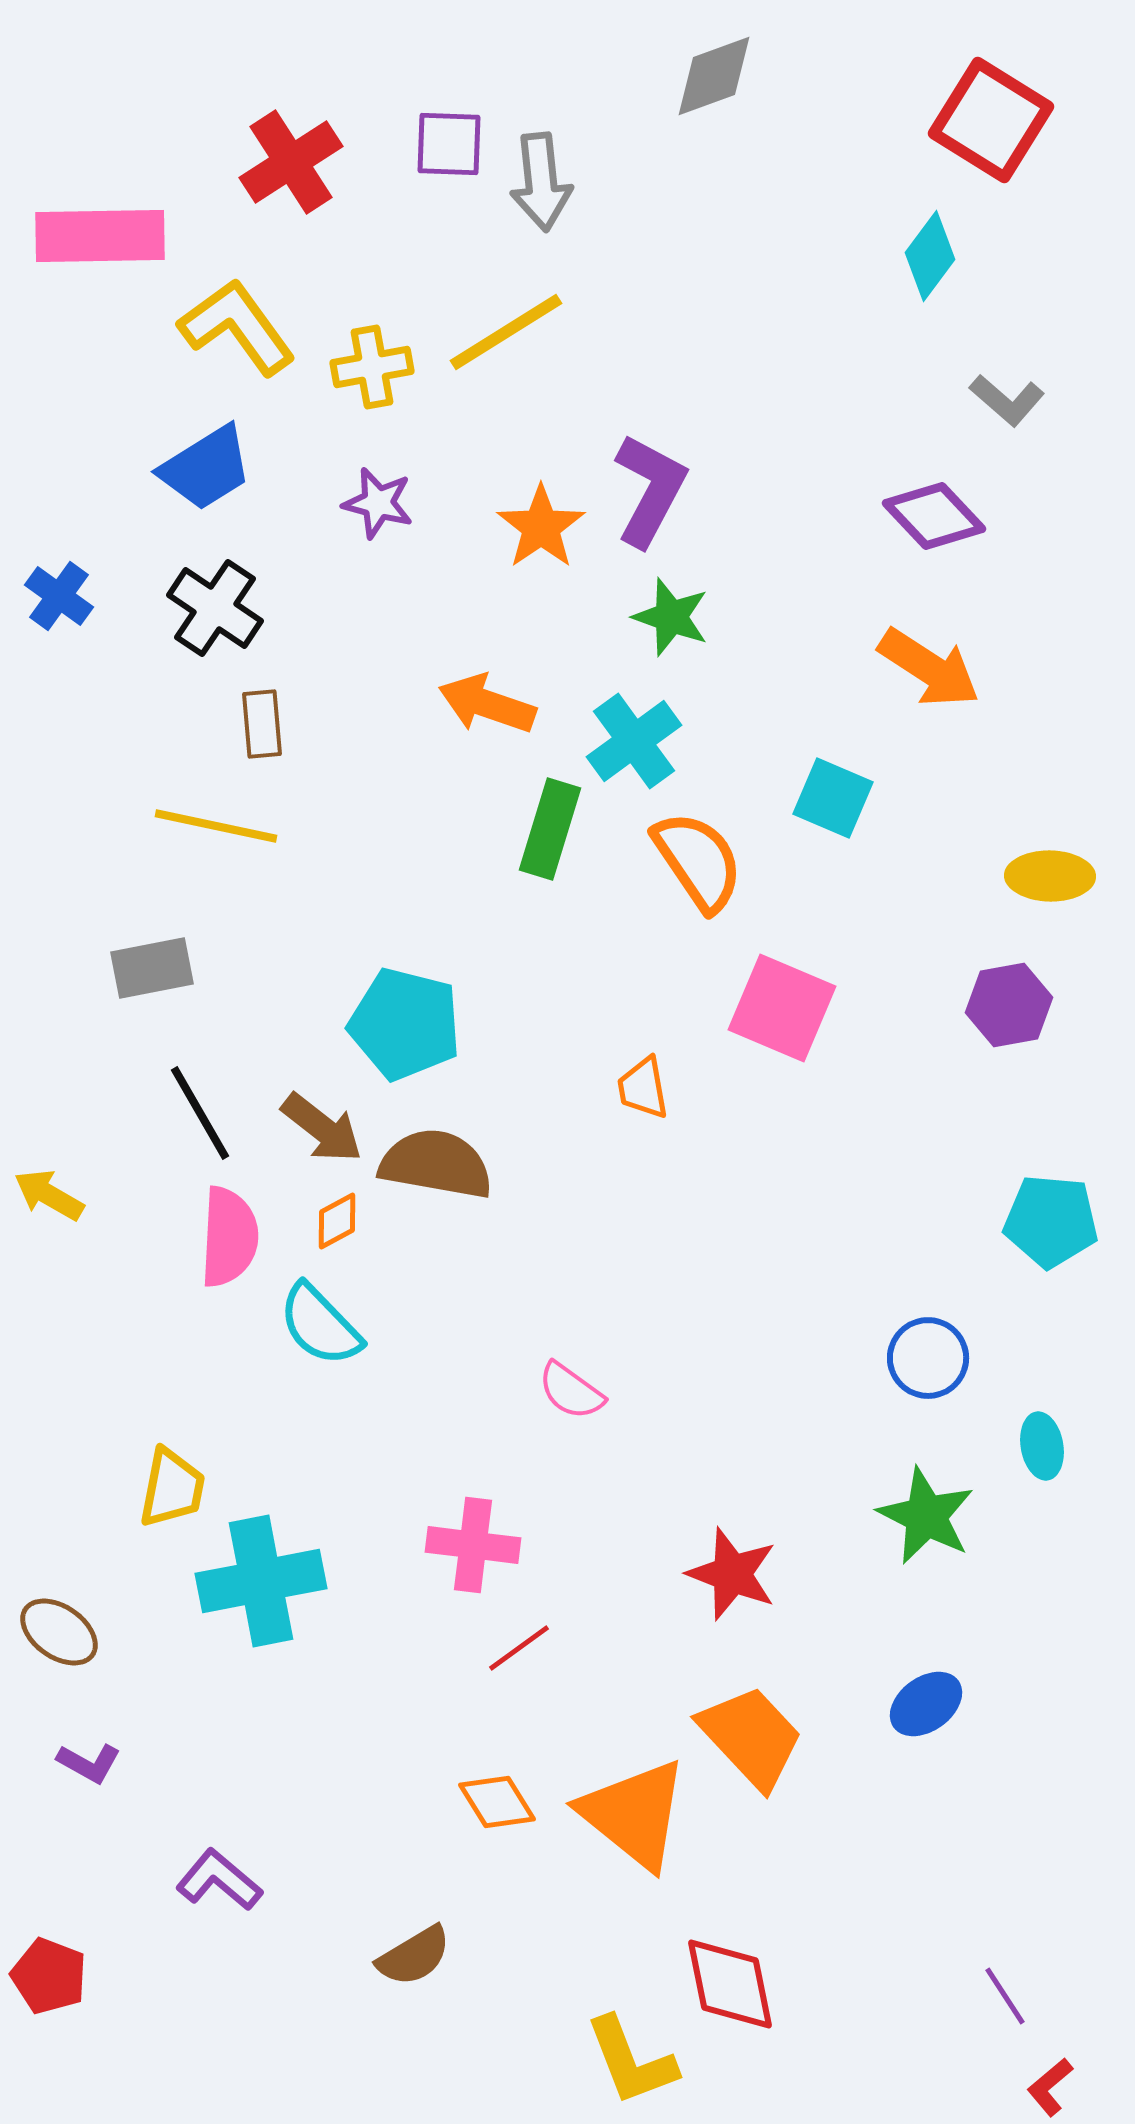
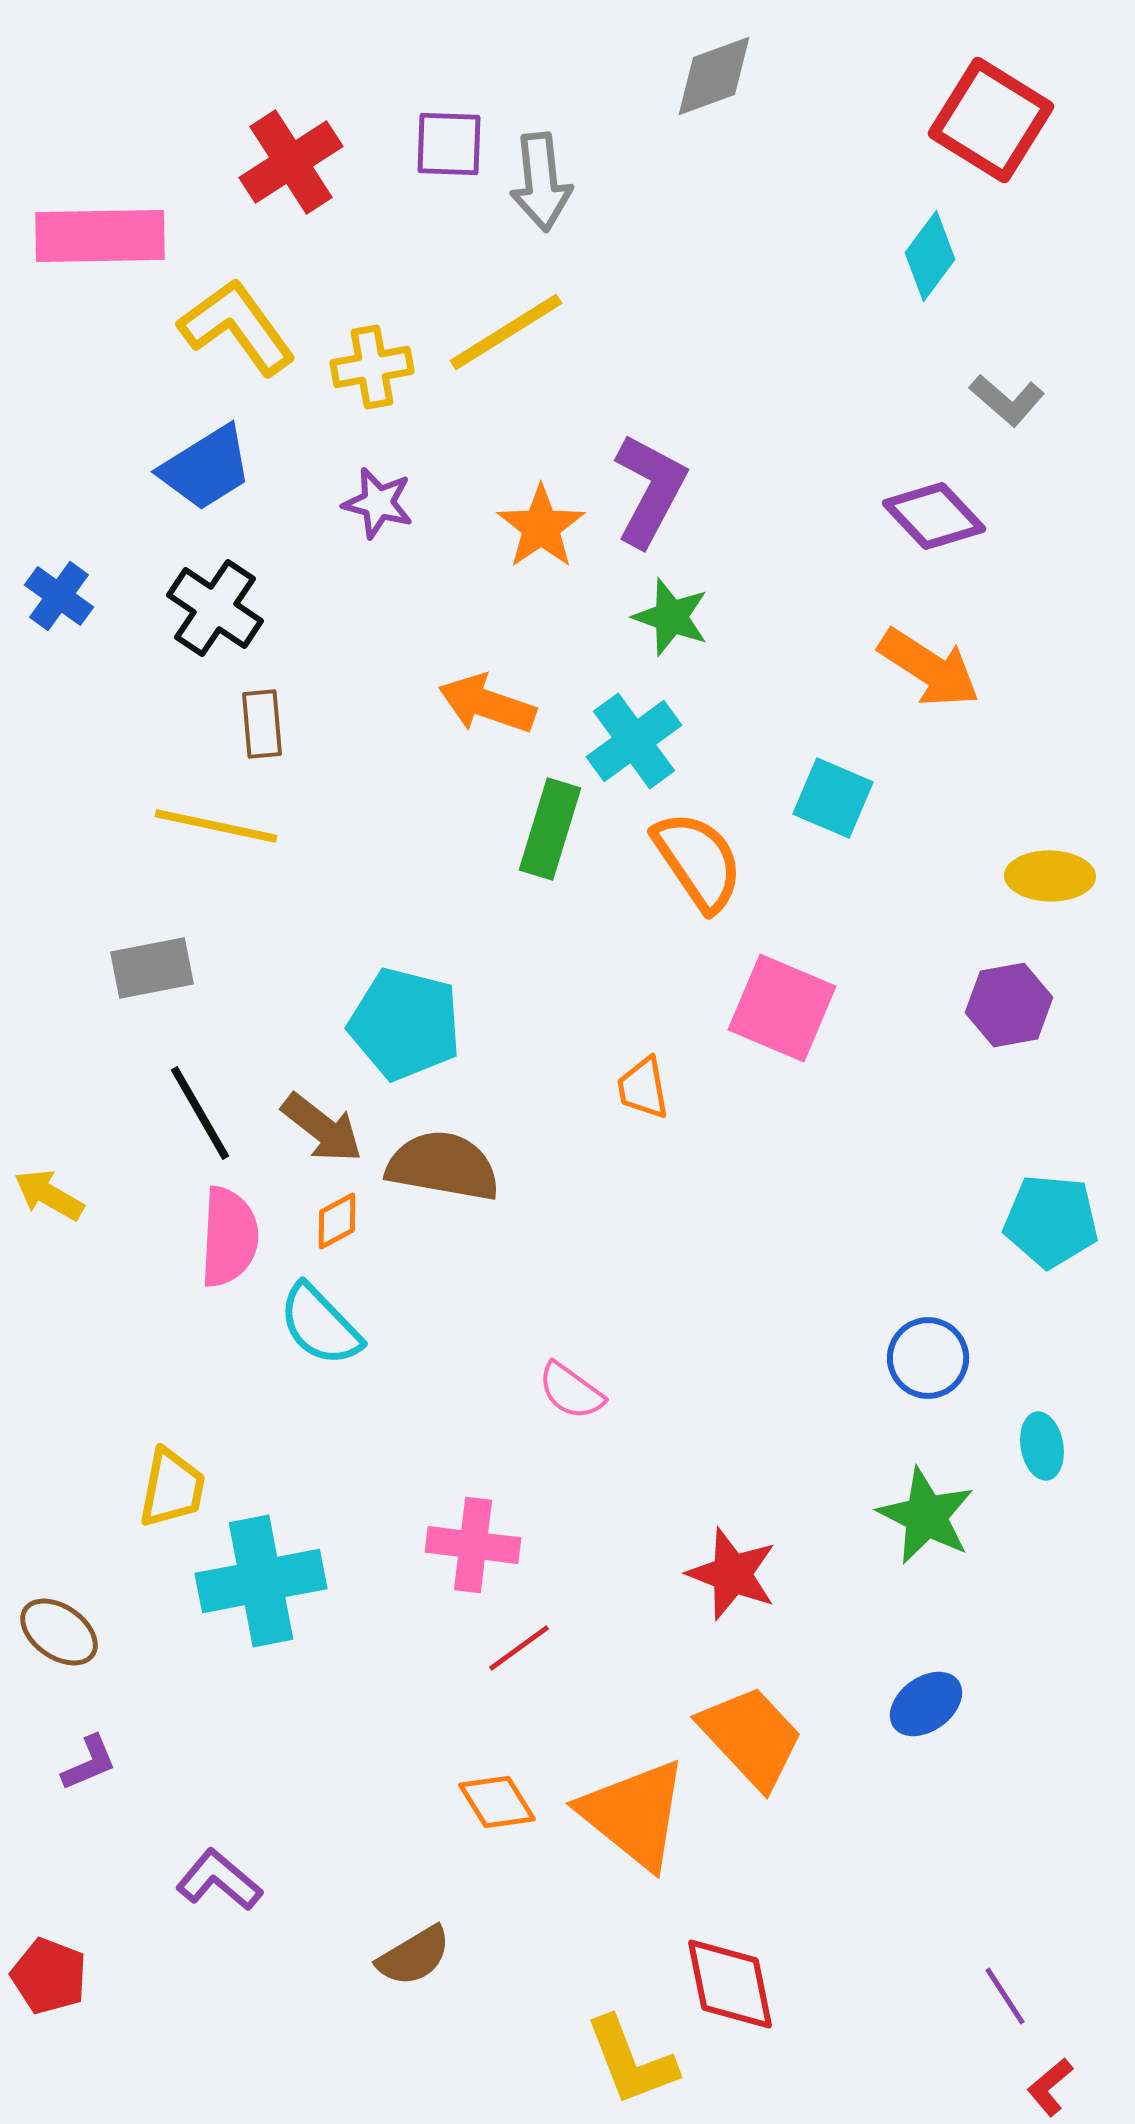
brown semicircle at (436, 1164): moved 7 px right, 2 px down
purple L-shape at (89, 1763): rotated 52 degrees counterclockwise
